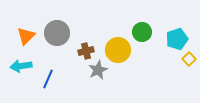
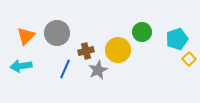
blue line: moved 17 px right, 10 px up
